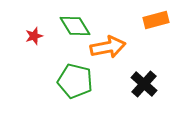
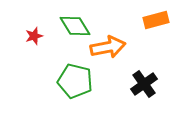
black cross: rotated 12 degrees clockwise
